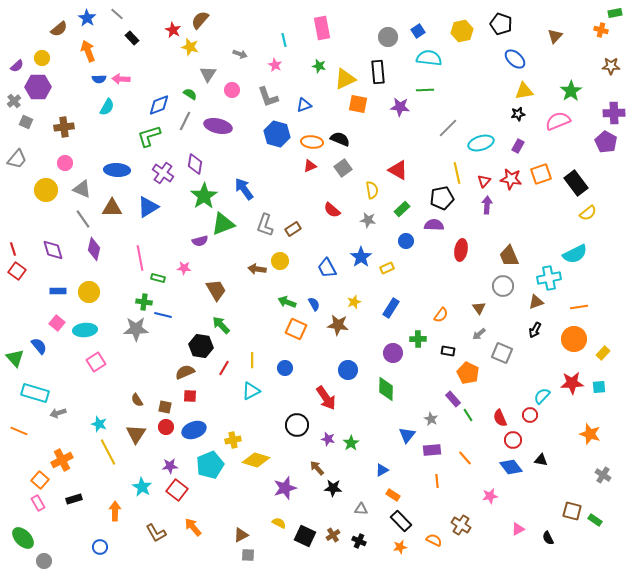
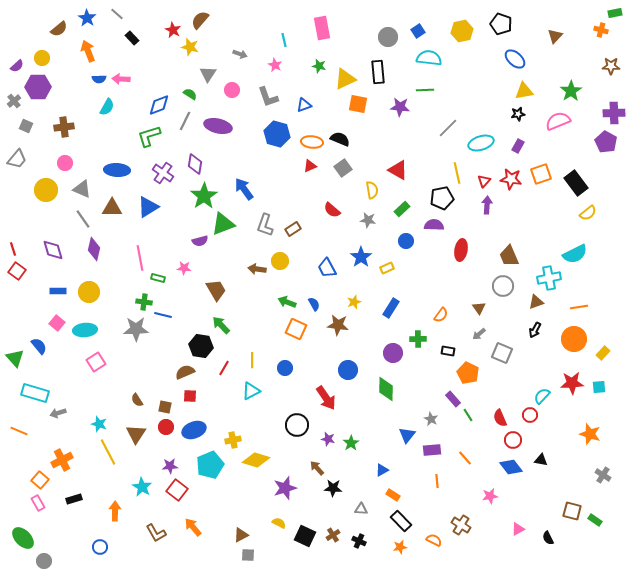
gray square at (26, 122): moved 4 px down
